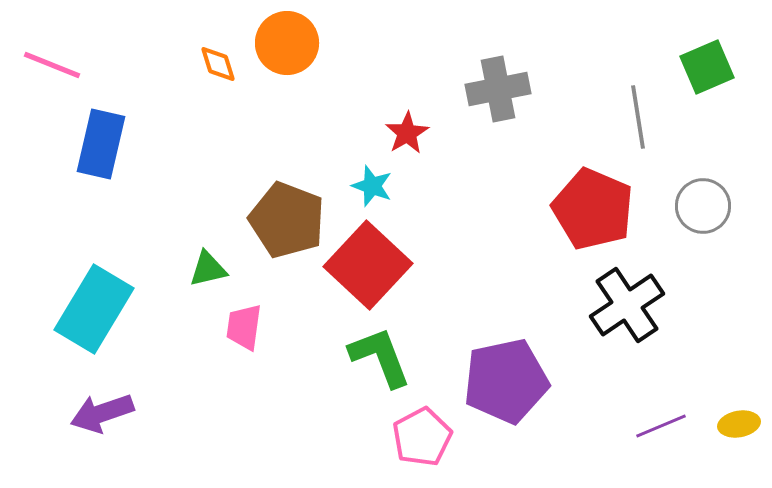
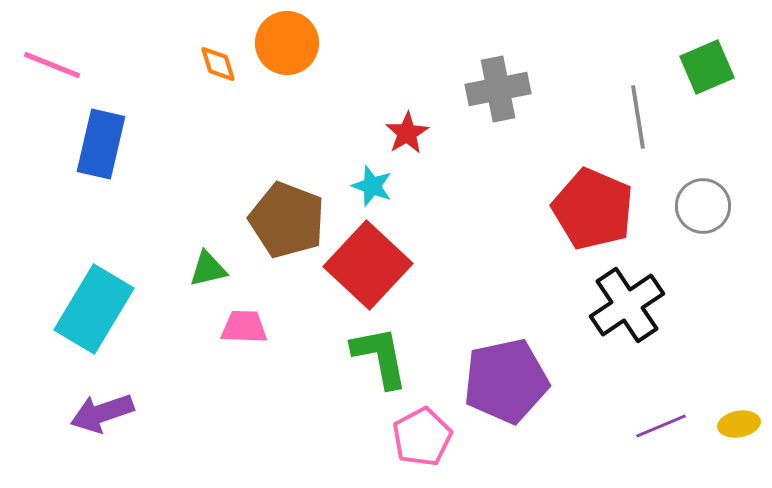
pink trapezoid: rotated 84 degrees clockwise
green L-shape: rotated 10 degrees clockwise
